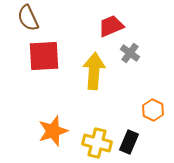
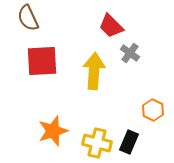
red trapezoid: rotated 112 degrees counterclockwise
red square: moved 2 px left, 5 px down
